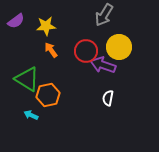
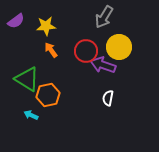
gray arrow: moved 2 px down
